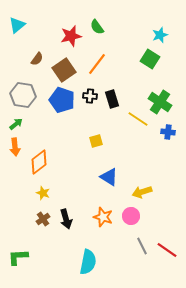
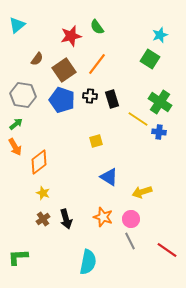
blue cross: moved 9 px left
orange arrow: rotated 24 degrees counterclockwise
pink circle: moved 3 px down
gray line: moved 12 px left, 5 px up
